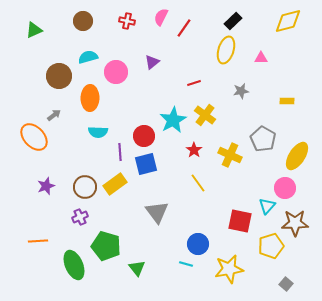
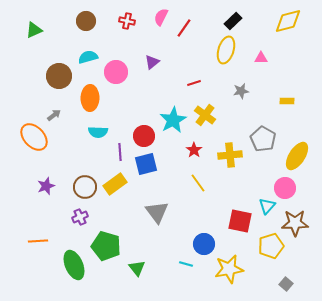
brown circle at (83, 21): moved 3 px right
yellow cross at (230, 155): rotated 30 degrees counterclockwise
blue circle at (198, 244): moved 6 px right
